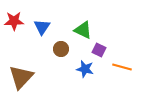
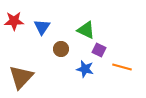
green triangle: moved 3 px right
